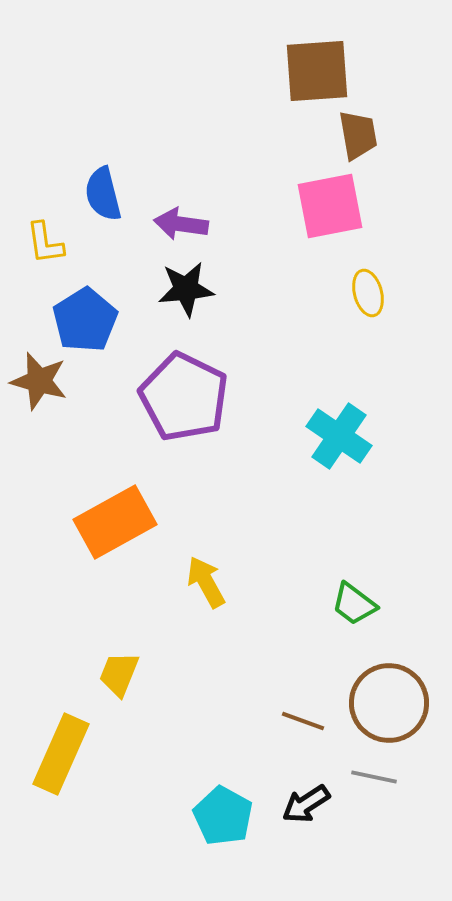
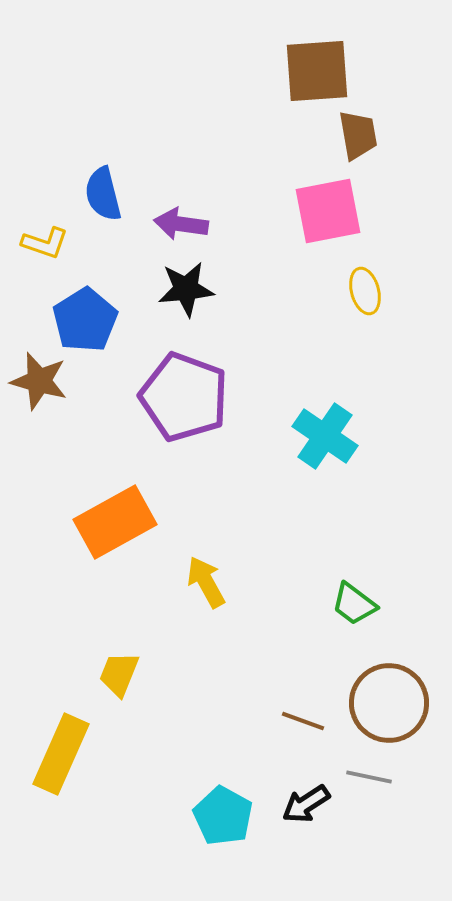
pink square: moved 2 px left, 5 px down
yellow L-shape: rotated 63 degrees counterclockwise
yellow ellipse: moved 3 px left, 2 px up
purple pentagon: rotated 6 degrees counterclockwise
cyan cross: moved 14 px left
gray line: moved 5 px left
